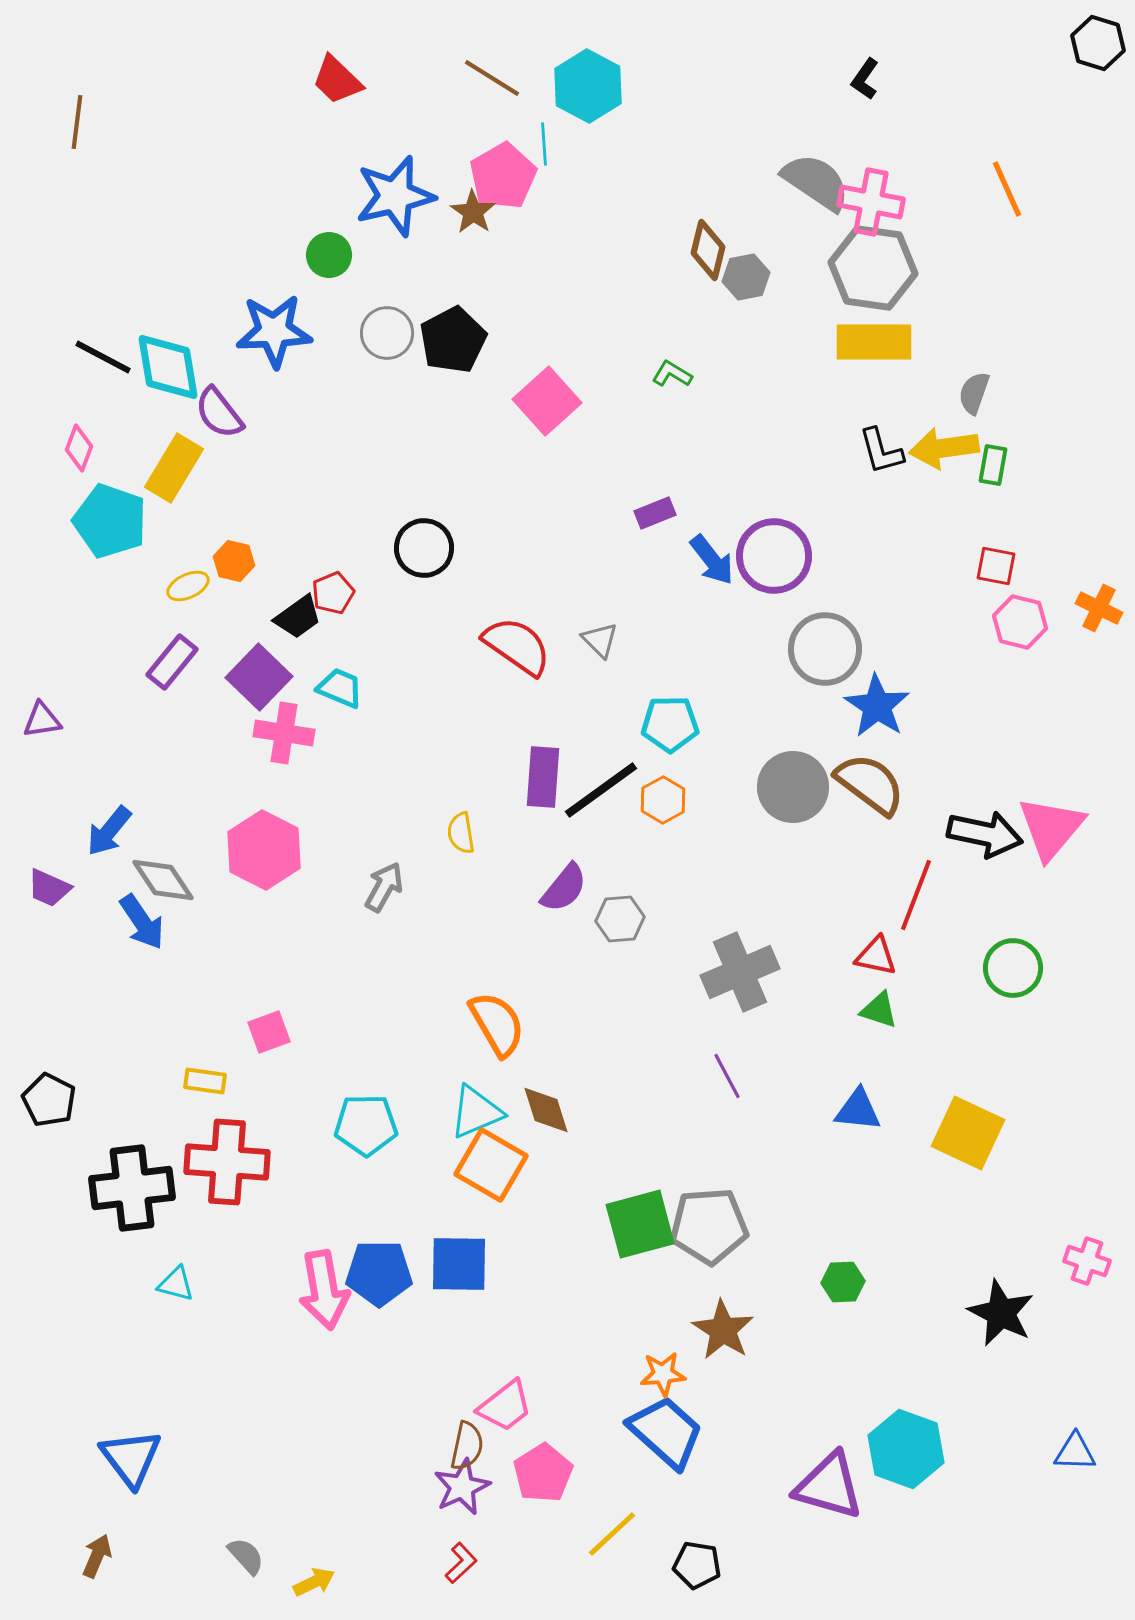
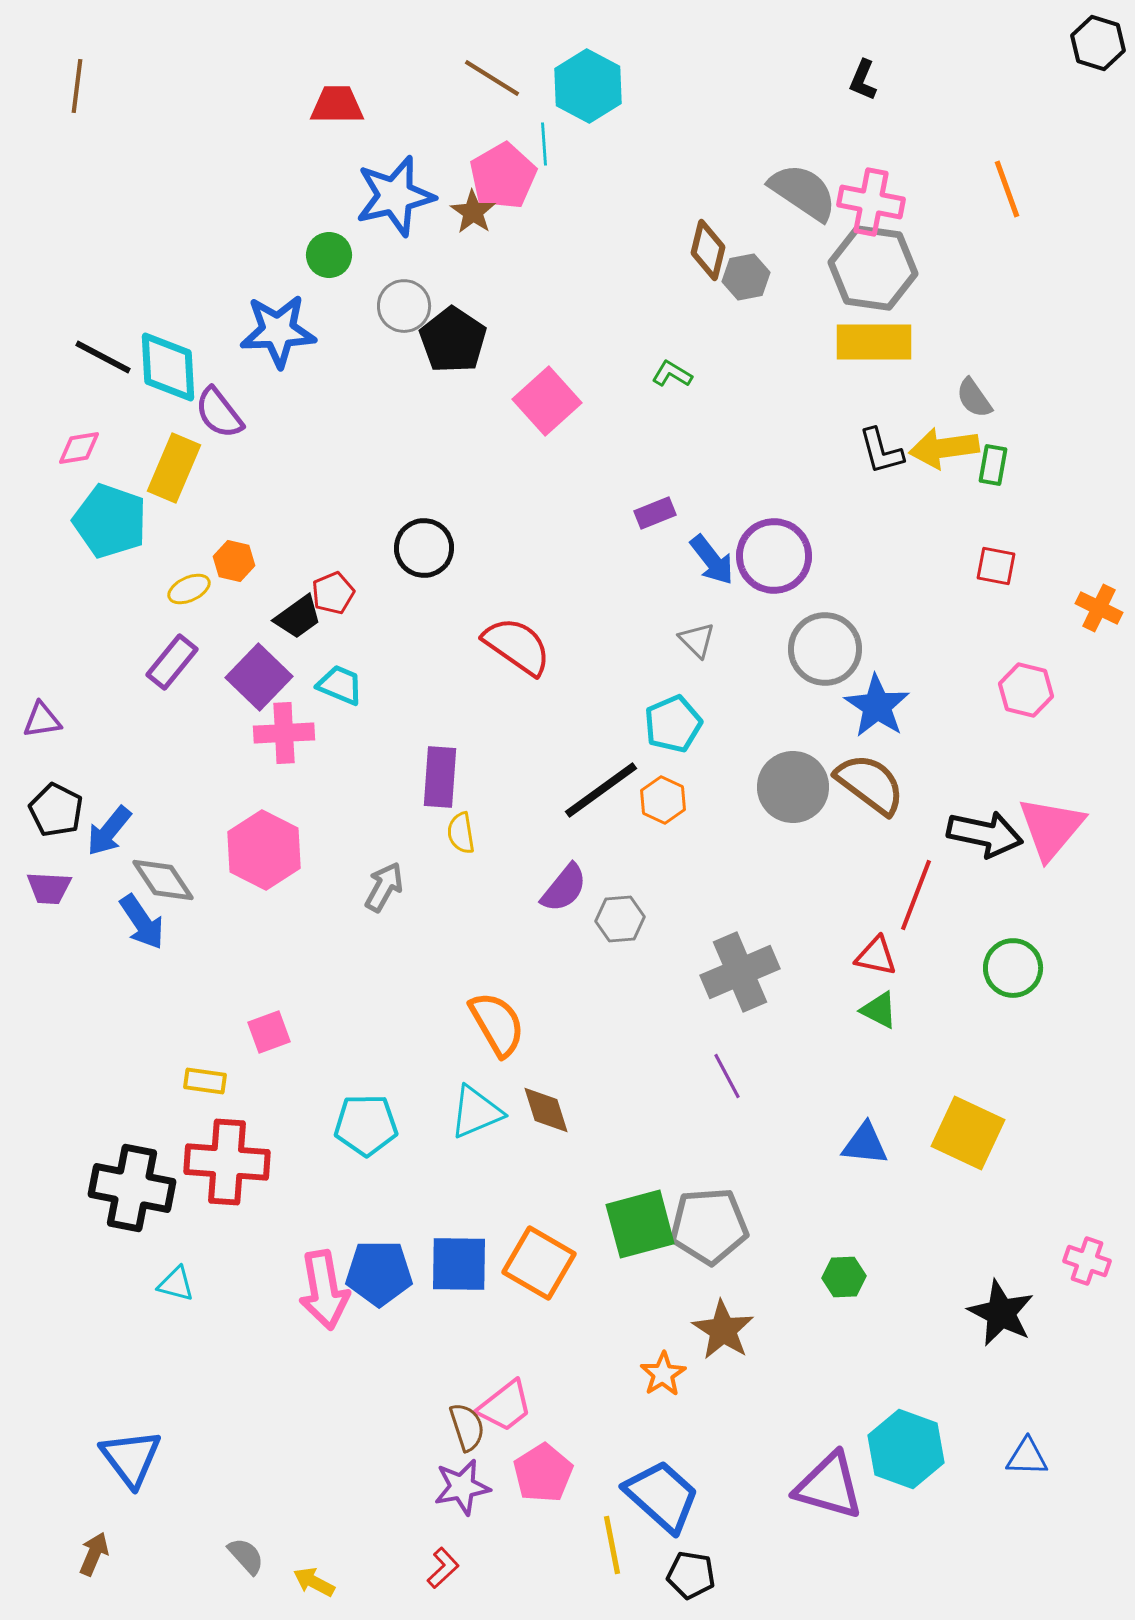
black L-shape at (865, 79): moved 2 px left, 1 px down; rotated 12 degrees counterclockwise
red trapezoid at (337, 80): moved 25 px down; rotated 136 degrees clockwise
brown line at (77, 122): moved 36 px up
gray semicircle at (816, 182): moved 13 px left, 10 px down
orange line at (1007, 189): rotated 4 degrees clockwise
blue star at (274, 331): moved 4 px right
gray circle at (387, 333): moved 17 px right, 27 px up
black pentagon at (453, 340): rotated 10 degrees counterclockwise
cyan diamond at (168, 367): rotated 6 degrees clockwise
gray semicircle at (974, 393): moved 5 px down; rotated 54 degrees counterclockwise
pink diamond at (79, 448): rotated 60 degrees clockwise
yellow rectangle at (174, 468): rotated 8 degrees counterclockwise
yellow ellipse at (188, 586): moved 1 px right, 3 px down
pink hexagon at (1020, 622): moved 6 px right, 68 px down
gray triangle at (600, 640): moved 97 px right
cyan trapezoid at (340, 688): moved 3 px up
cyan pentagon at (670, 724): moved 3 px right; rotated 22 degrees counterclockwise
pink cross at (284, 733): rotated 12 degrees counterclockwise
purple rectangle at (543, 777): moved 103 px left
orange hexagon at (663, 800): rotated 6 degrees counterclockwise
purple trapezoid at (49, 888): rotated 21 degrees counterclockwise
green triangle at (879, 1010): rotated 9 degrees clockwise
black pentagon at (49, 1100): moved 7 px right, 290 px up
blue triangle at (858, 1110): moved 7 px right, 34 px down
orange square at (491, 1165): moved 48 px right, 98 px down
black cross at (132, 1188): rotated 18 degrees clockwise
green hexagon at (843, 1282): moved 1 px right, 5 px up
orange star at (663, 1374): rotated 27 degrees counterclockwise
blue trapezoid at (666, 1432): moved 4 px left, 64 px down
brown semicircle at (467, 1446): moved 19 px up; rotated 30 degrees counterclockwise
blue triangle at (1075, 1452): moved 48 px left, 5 px down
purple star at (462, 1487): rotated 14 degrees clockwise
yellow line at (612, 1534): moved 11 px down; rotated 58 degrees counterclockwise
brown arrow at (97, 1556): moved 3 px left, 2 px up
red L-shape at (461, 1563): moved 18 px left, 5 px down
black pentagon at (697, 1565): moved 6 px left, 10 px down
yellow arrow at (314, 1582): rotated 126 degrees counterclockwise
